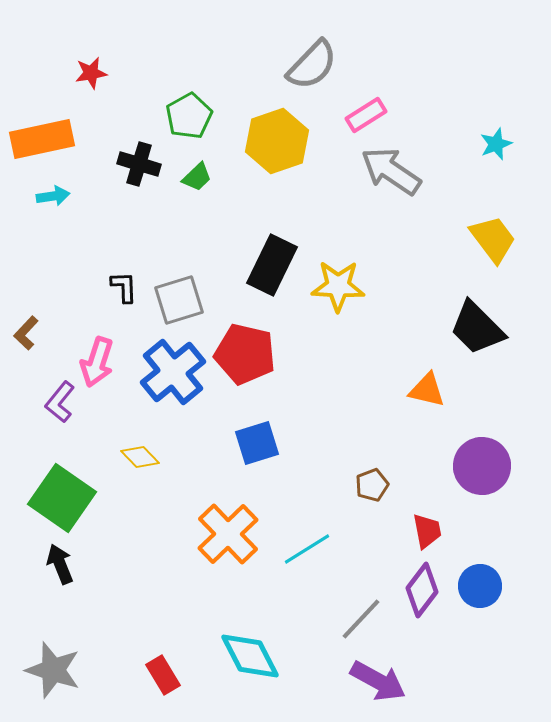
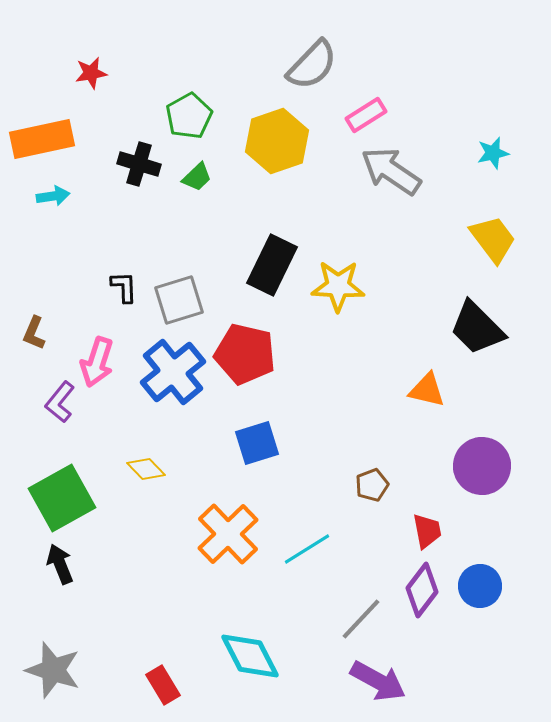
cyan star: moved 3 px left, 9 px down; rotated 8 degrees clockwise
brown L-shape: moved 8 px right; rotated 20 degrees counterclockwise
yellow diamond: moved 6 px right, 12 px down
green square: rotated 26 degrees clockwise
red rectangle: moved 10 px down
